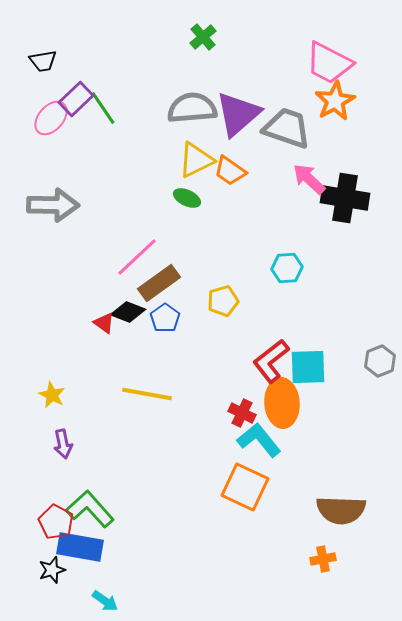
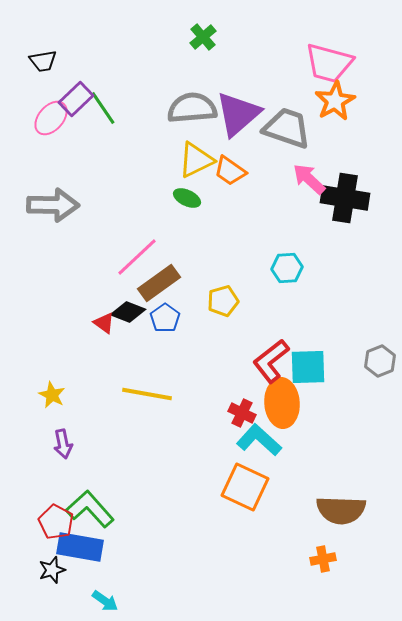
pink trapezoid: rotated 12 degrees counterclockwise
cyan L-shape: rotated 9 degrees counterclockwise
